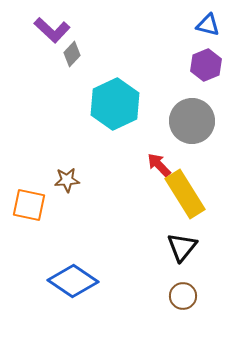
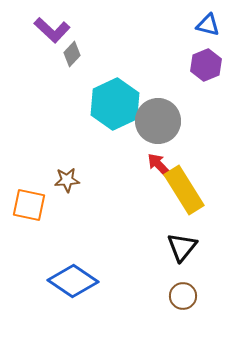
gray circle: moved 34 px left
yellow rectangle: moved 1 px left, 4 px up
